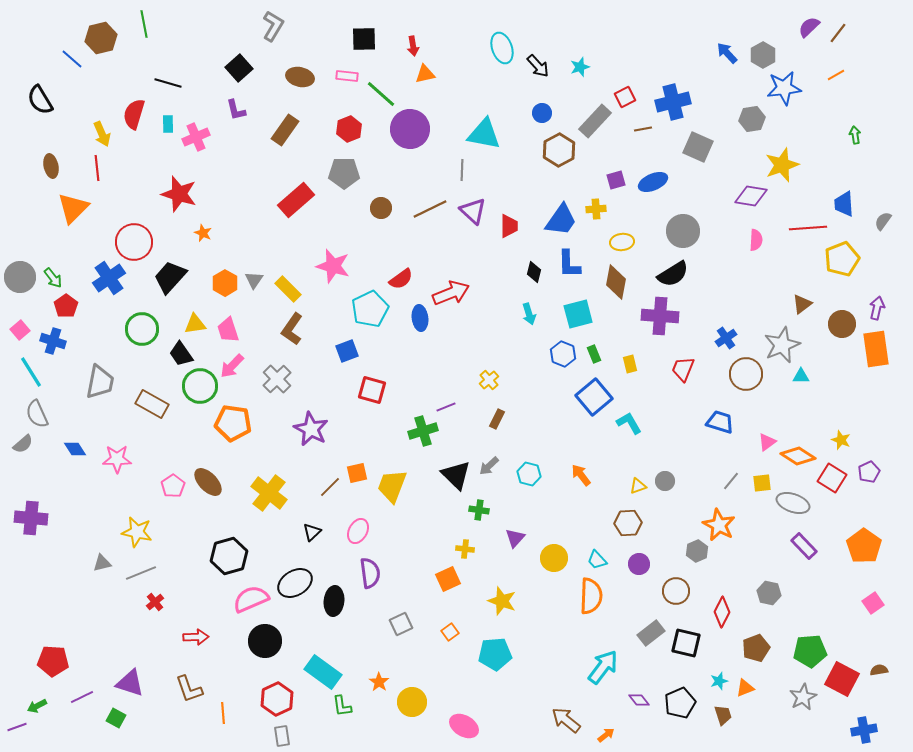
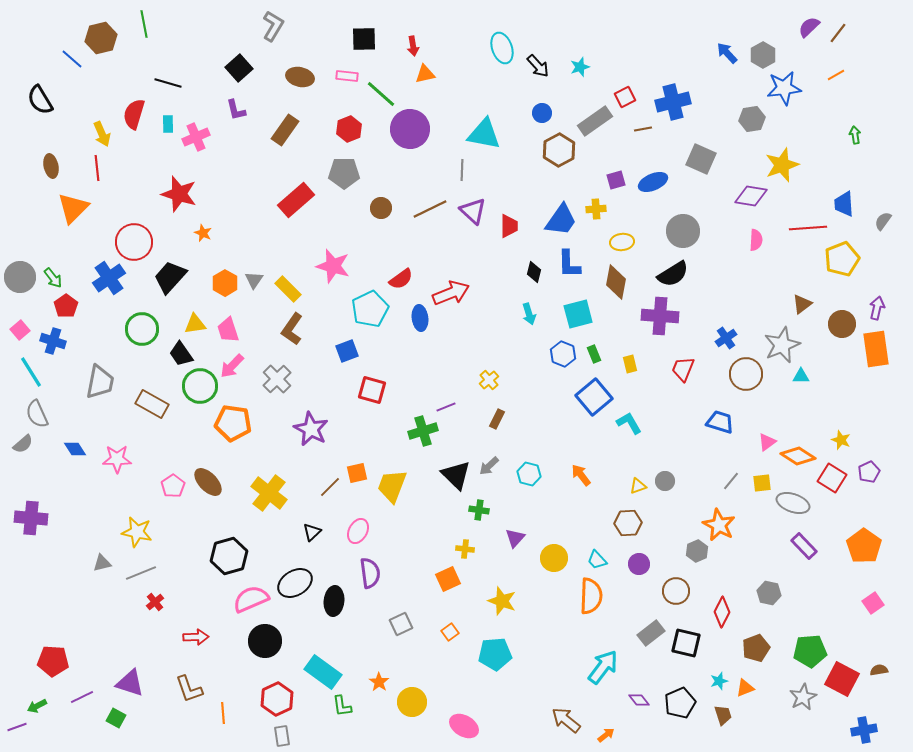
gray rectangle at (595, 121): rotated 12 degrees clockwise
gray square at (698, 147): moved 3 px right, 12 px down
